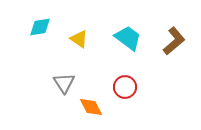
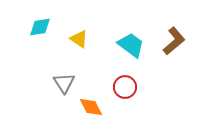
cyan trapezoid: moved 3 px right, 7 px down
